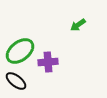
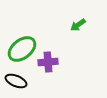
green ellipse: moved 2 px right, 2 px up
black ellipse: rotated 15 degrees counterclockwise
